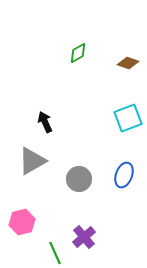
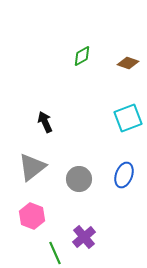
green diamond: moved 4 px right, 3 px down
gray triangle: moved 6 px down; rotated 8 degrees counterclockwise
pink hexagon: moved 10 px right, 6 px up; rotated 25 degrees counterclockwise
